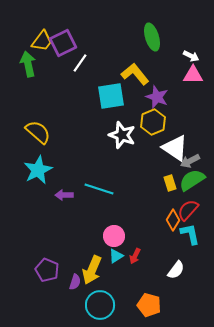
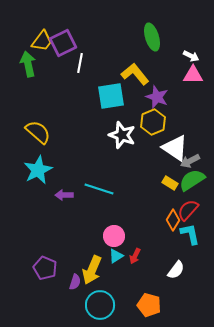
white line: rotated 24 degrees counterclockwise
yellow rectangle: rotated 42 degrees counterclockwise
purple pentagon: moved 2 px left, 2 px up
